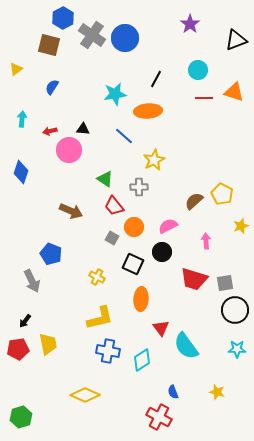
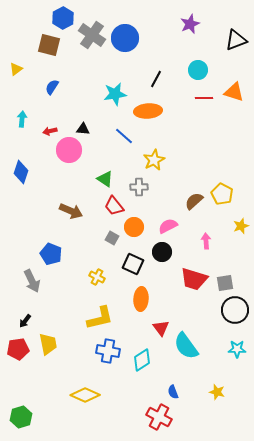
purple star at (190, 24): rotated 12 degrees clockwise
